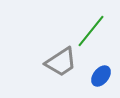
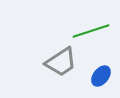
green line: rotated 33 degrees clockwise
